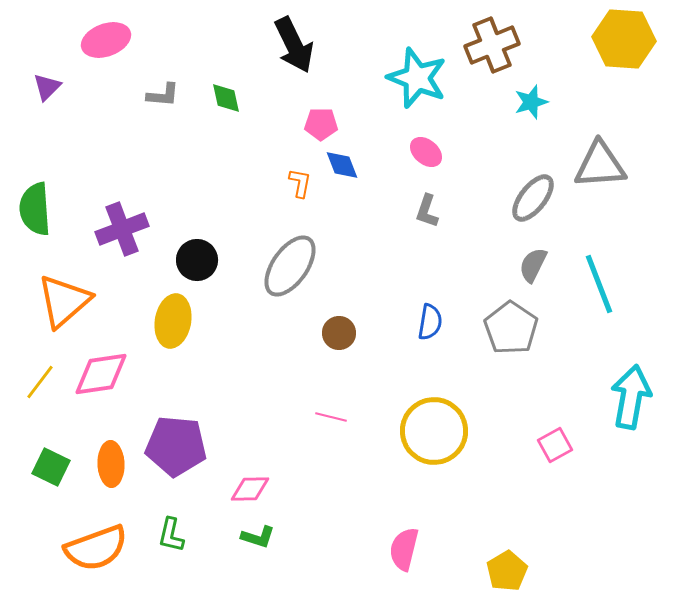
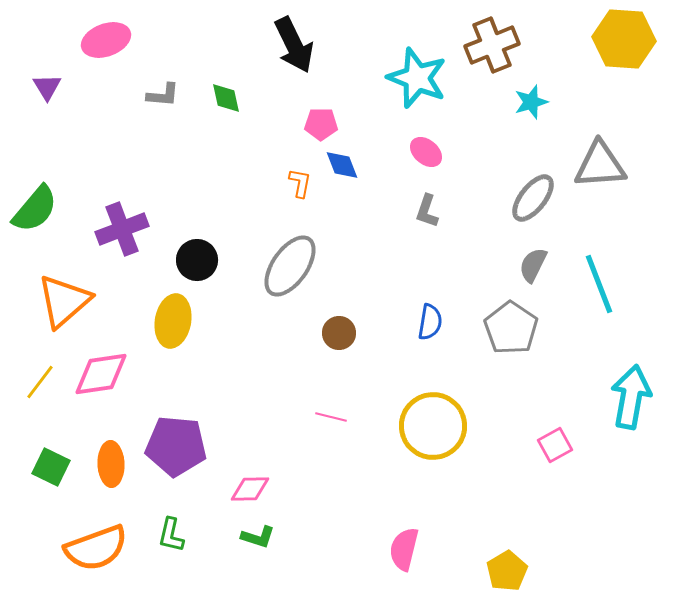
purple triangle at (47, 87): rotated 16 degrees counterclockwise
green semicircle at (35, 209): rotated 136 degrees counterclockwise
yellow circle at (434, 431): moved 1 px left, 5 px up
